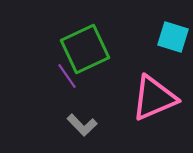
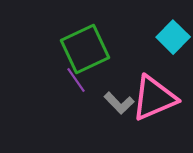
cyan square: rotated 28 degrees clockwise
purple line: moved 9 px right, 4 px down
gray L-shape: moved 37 px right, 22 px up
